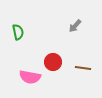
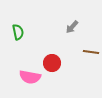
gray arrow: moved 3 px left, 1 px down
red circle: moved 1 px left, 1 px down
brown line: moved 8 px right, 16 px up
